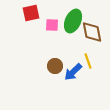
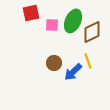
brown diamond: rotated 75 degrees clockwise
brown circle: moved 1 px left, 3 px up
